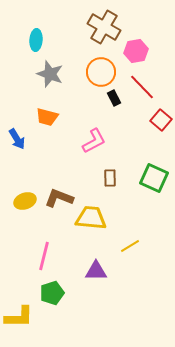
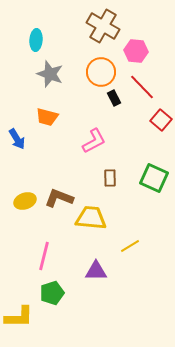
brown cross: moved 1 px left, 1 px up
pink hexagon: rotated 15 degrees clockwise
